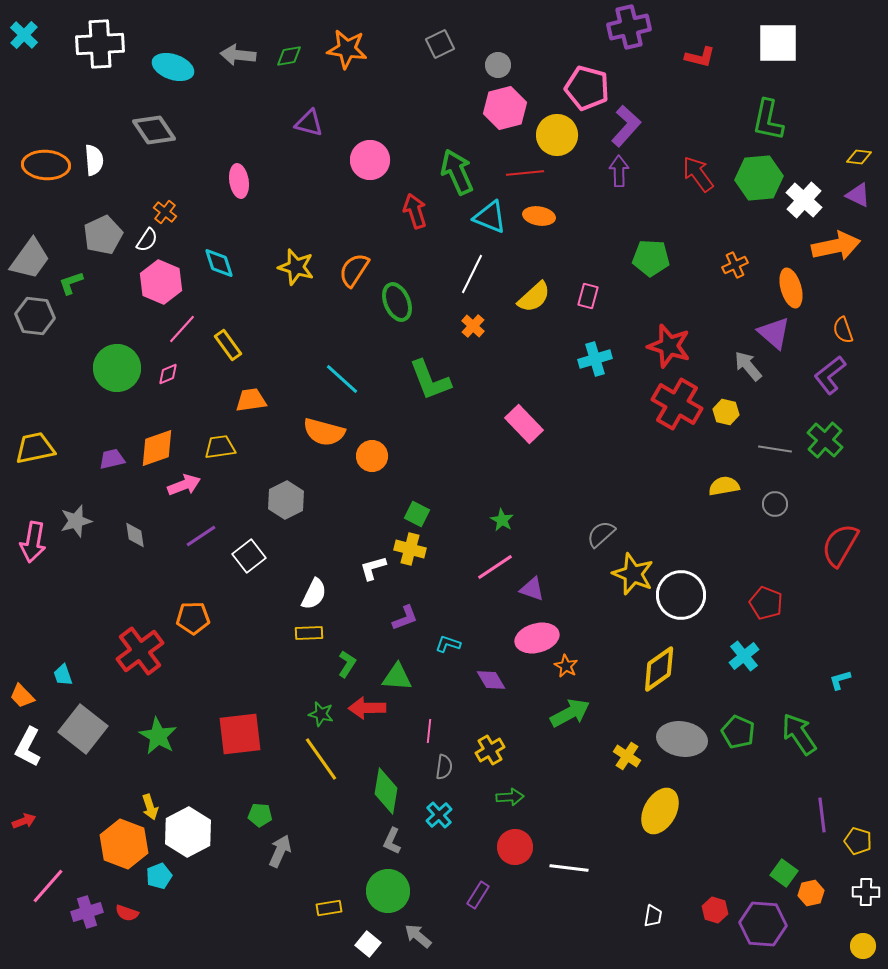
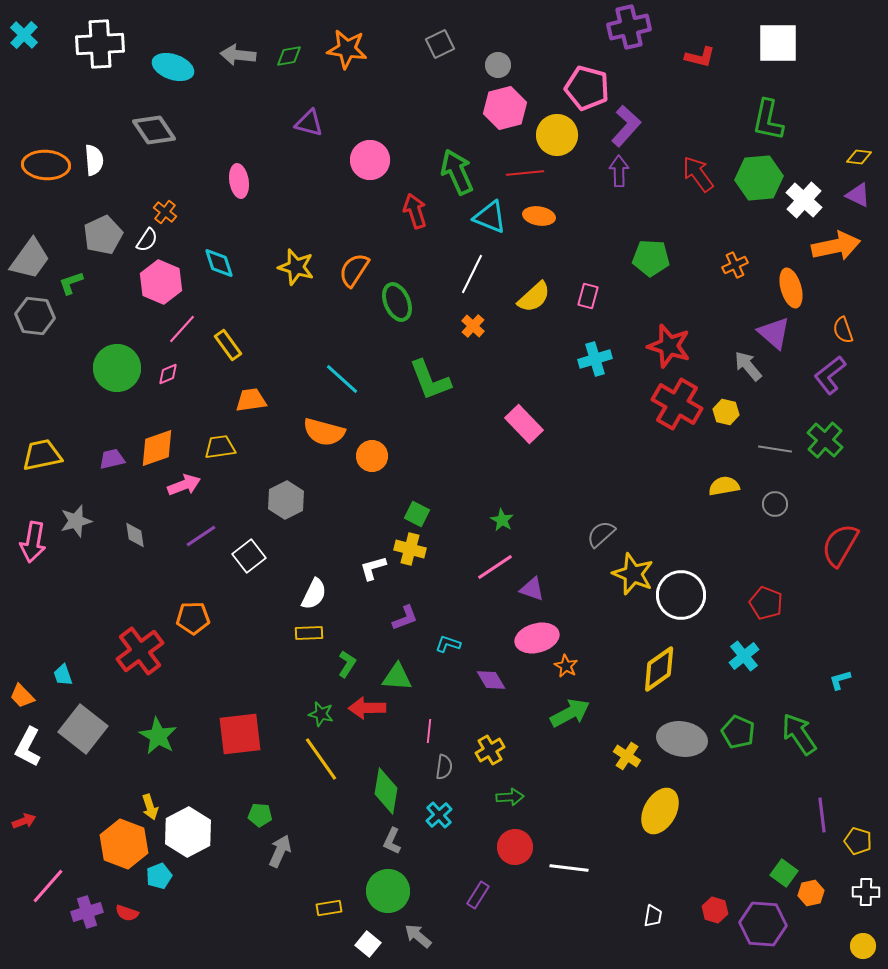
yellow trapezoid at (35, 448): moved 7 px right, 7 px down
